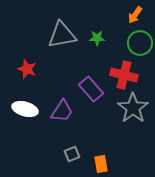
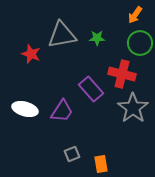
red star: moved 4 px right, 15 px up
red cross: moved 2 px left, 1 px up
